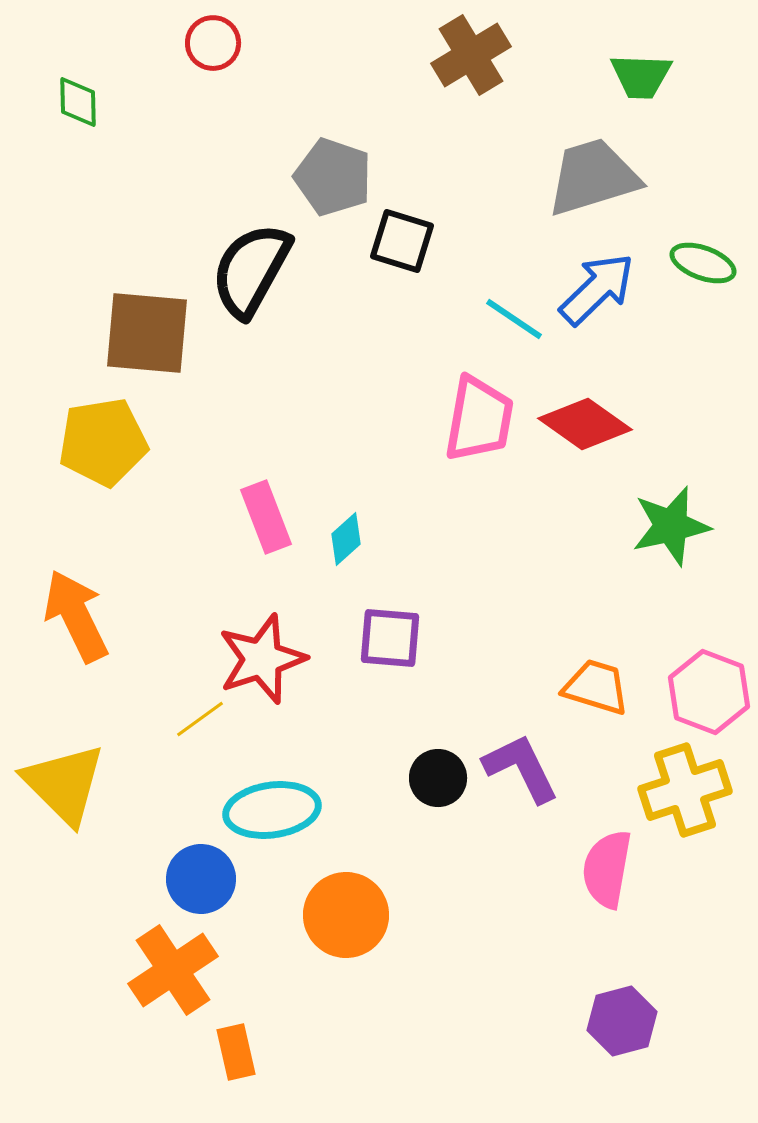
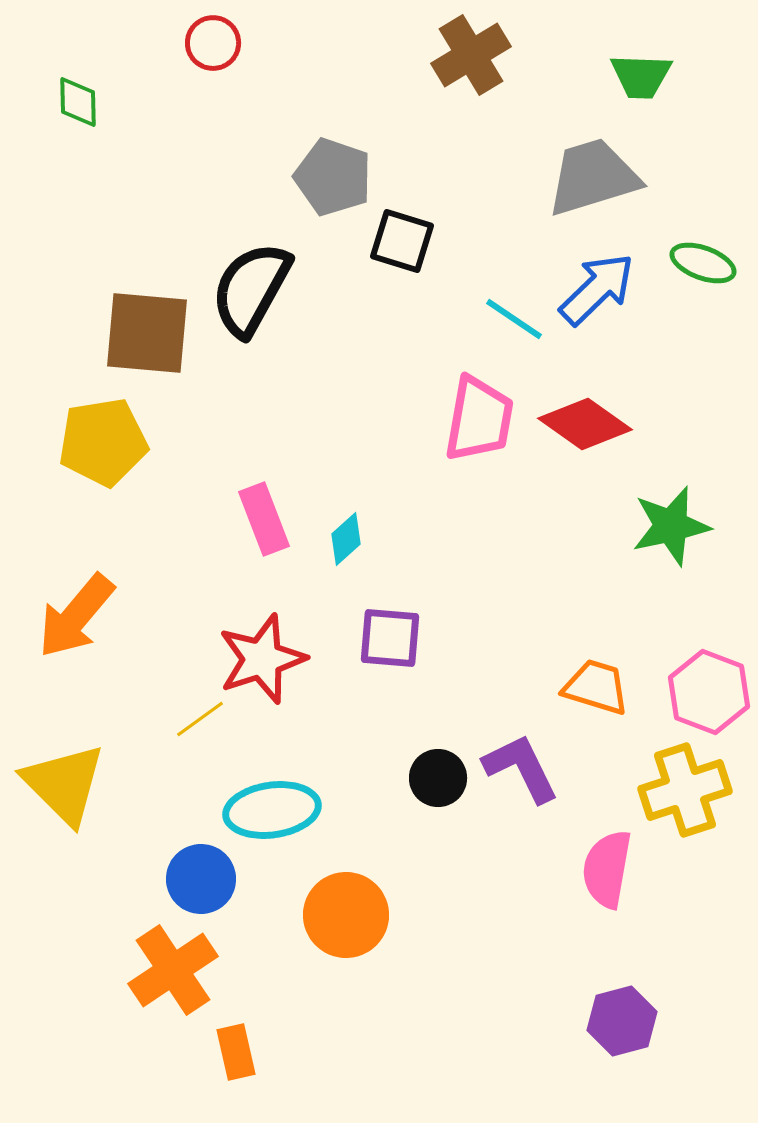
black semicircle: moved 19 px down
pink rectangle: moved 2 px left, 2 px down
orange arrow: rotated 114 degrees counterclockwise
